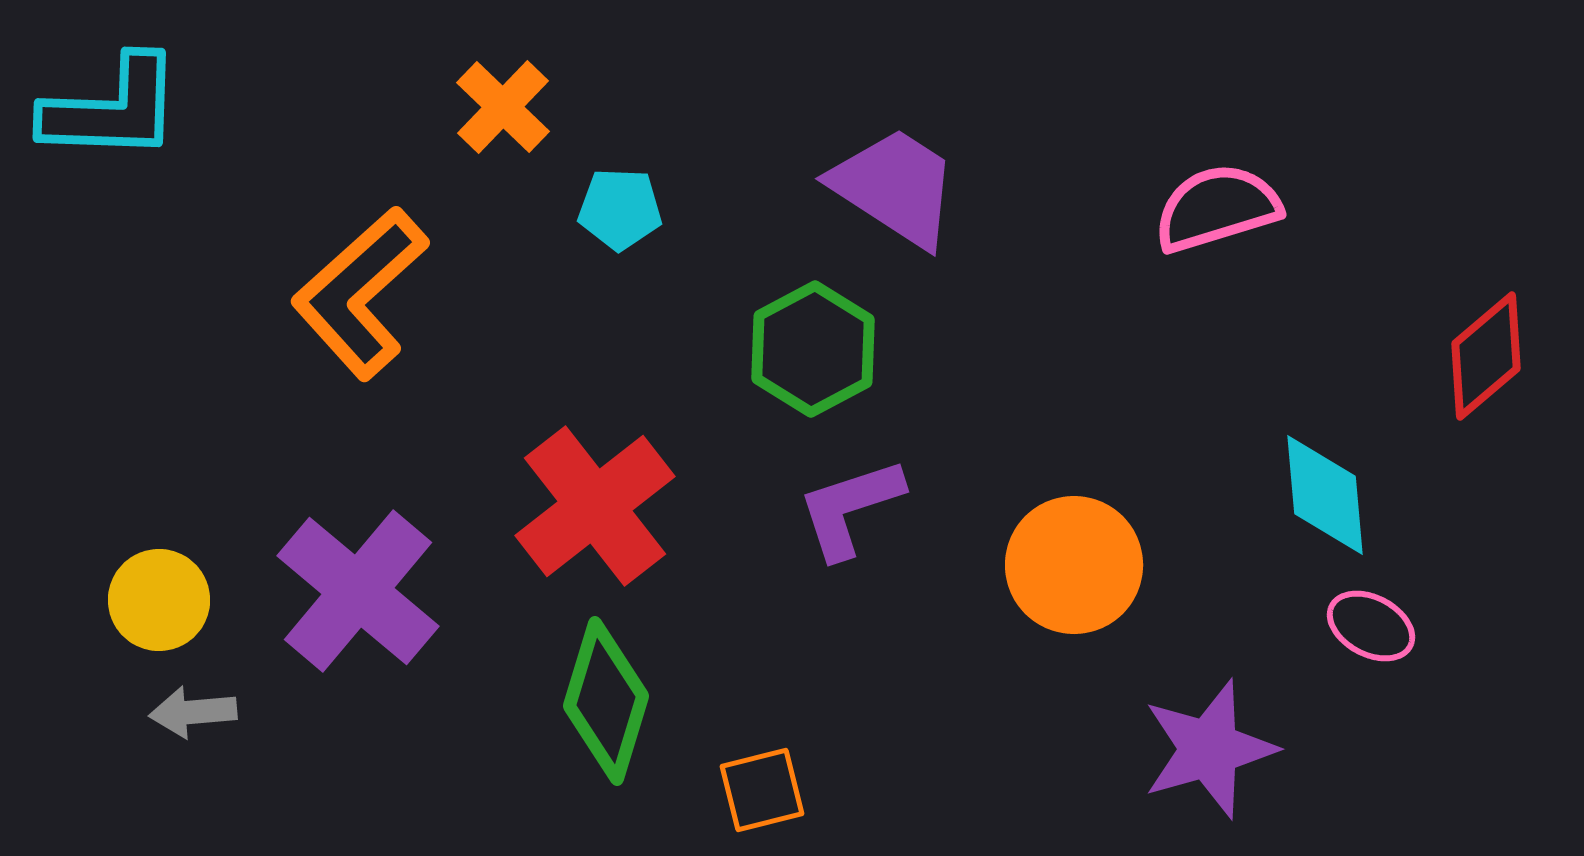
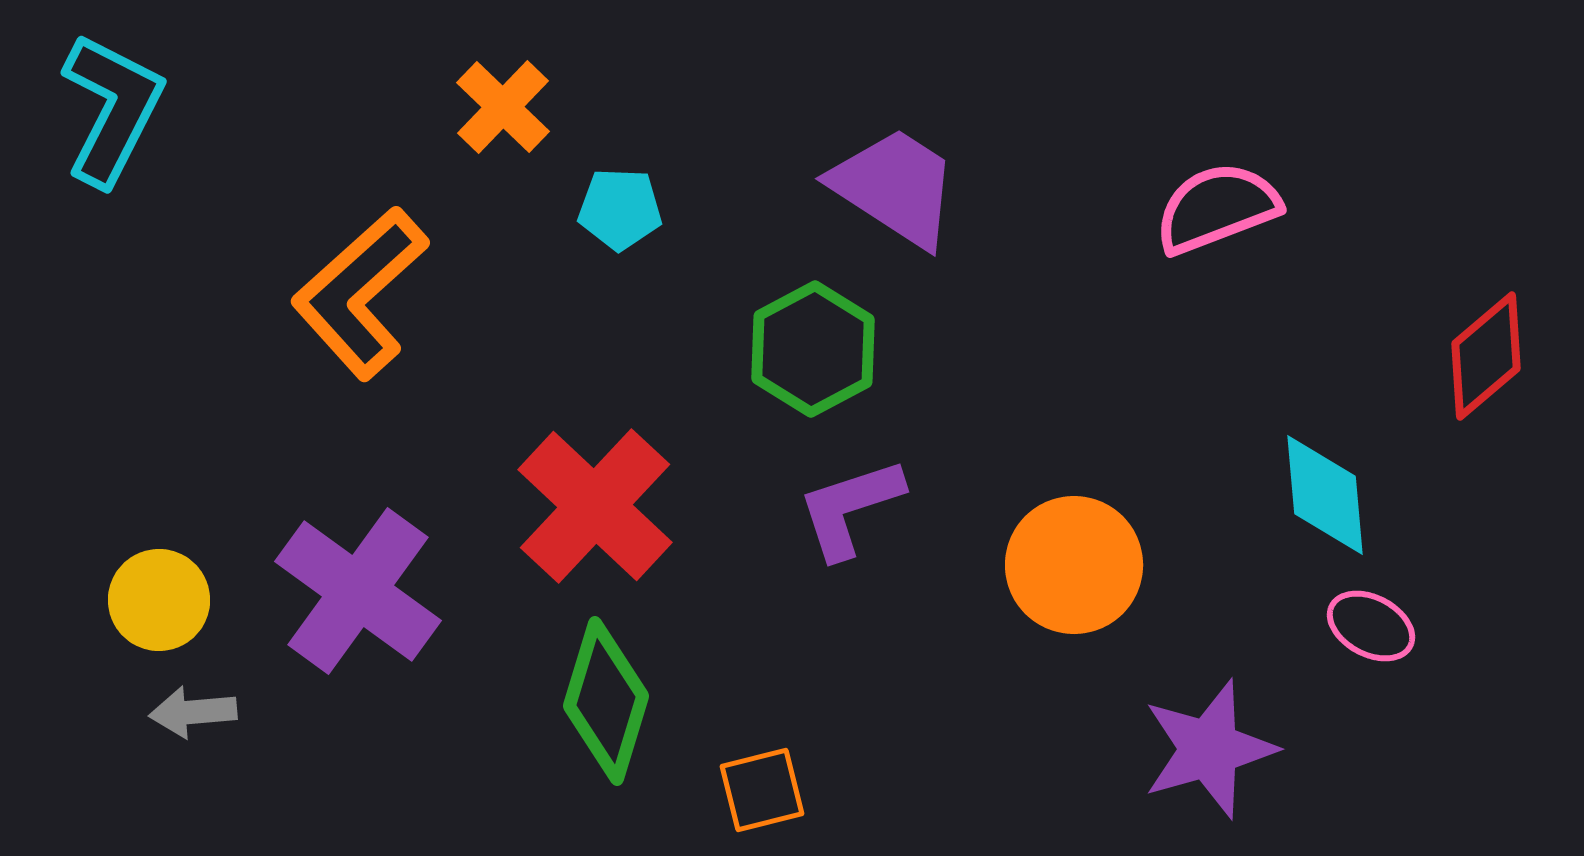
cyan L-shape: rotated 65 degrees counterclockwise
pink semicircle: rotated 4 degrees counterclockwise
red cross: rotated 9 degrees counterclockwise
purple cross: rotated 4 degrees counterclockwise
